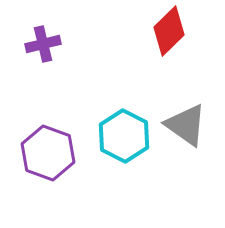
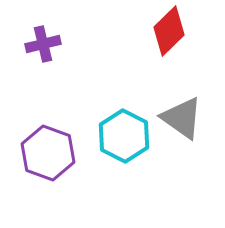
gray triangle: moved 4 px left, 7 px up
